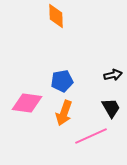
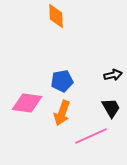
orange arrow: moved 2 px left
